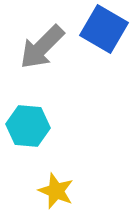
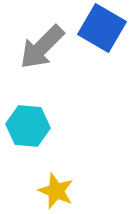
blue square: moved 2 px left, 1 px up
